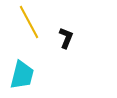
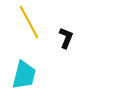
cyan trapezoid: moved 2 px right
